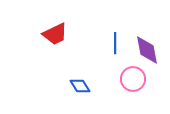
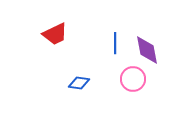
blue diamond: moved 1 px left, 3 px up; rotated 50 degrees counterclockwise
